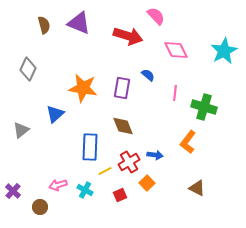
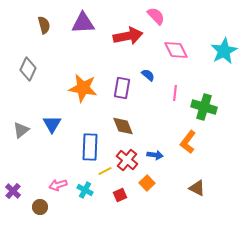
purple triangle: moved 4 px right; rotated 25 degrees counterclockwise
red arrow: rotated 28 degrees counterclockwise
blue triangle: moved 3 px left, 10 px down; rotated 18 degrees counterclockwise
red cross: moved 2 px left, 2 px up; rotated 20 degrees counterclockwise
